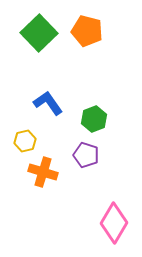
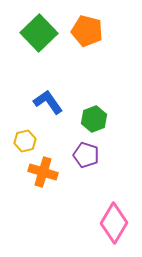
blue L-shape: moved 1 px up
